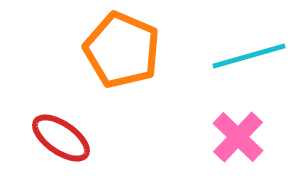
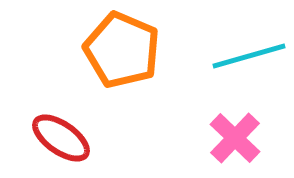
pink cross: moved 3 px left, 1 px down
